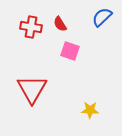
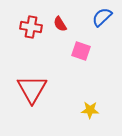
pink square: moved 11 px right
